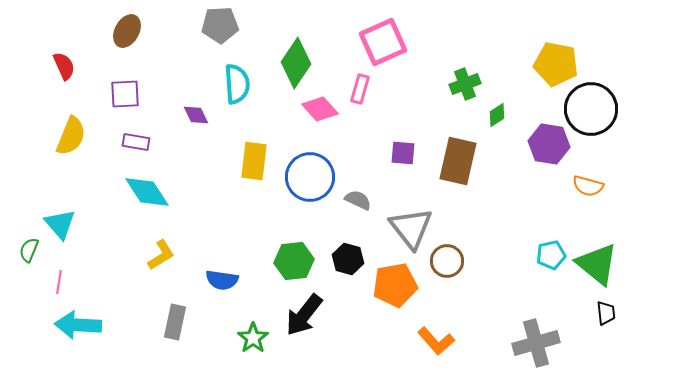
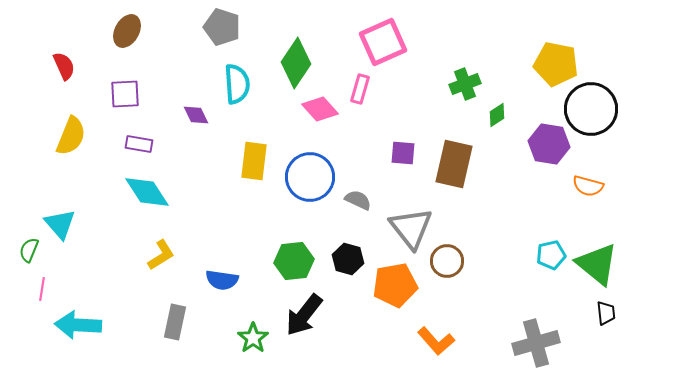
gray pentagon at (220, 25): moved 2 px right, 2 px down; rotated 21 degrees clockwise
purple rectangle at (136, 142): moved 3 px right, 2 px down
brown rectangle at (458, 161): moved 4 px left, 3 px down
pink line at (59, 282): moved 17 px left, 7 px down
